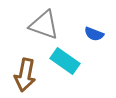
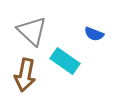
gray triangle: moved 12 px left, 6 px down; rotated 24 degrees clockwise
